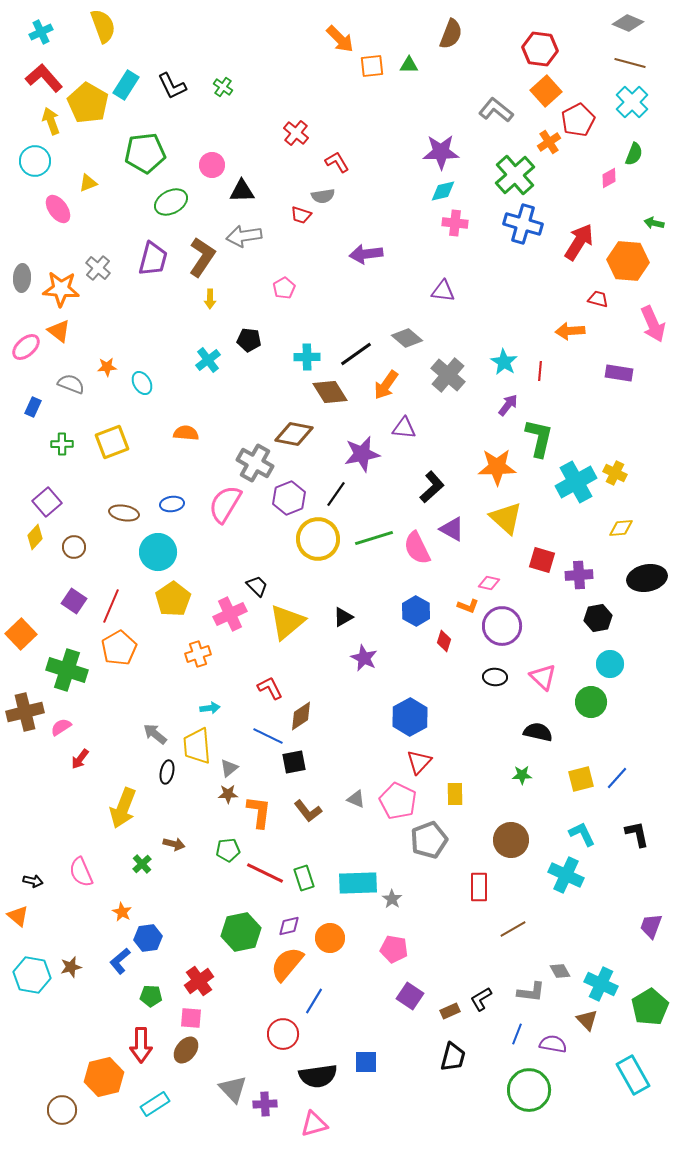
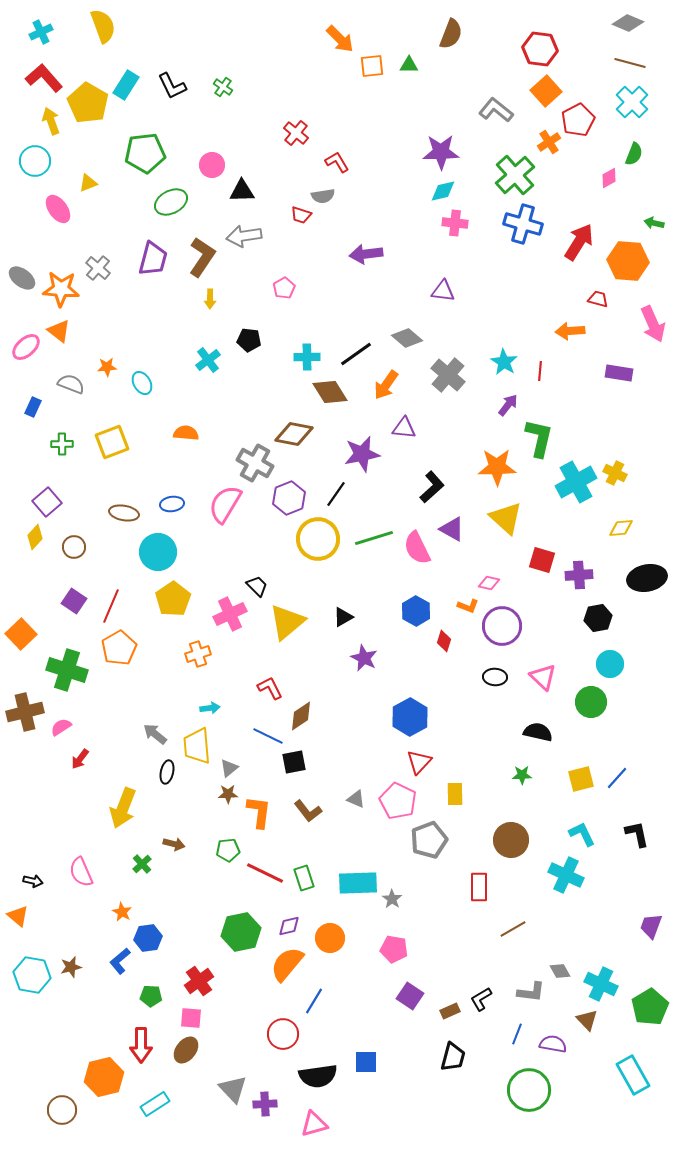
gray ellipse at (22, 278): rotated 56 degrees counterclockwise
